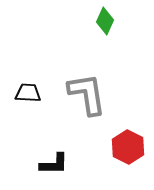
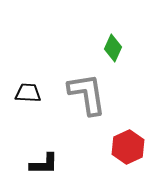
green diamond: moved 8 px right, 27 px down
red hexagon: rotated 8 degrees clockwise
black L-shape: moved 10 px left
